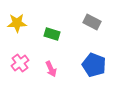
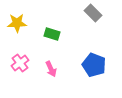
gray rectangle: moved 1 px right, 9 px up; rotated 18 degrees clockwise
